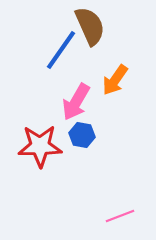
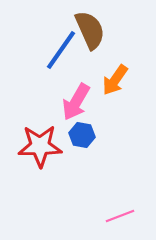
brown semicircle: moved 4 px down
